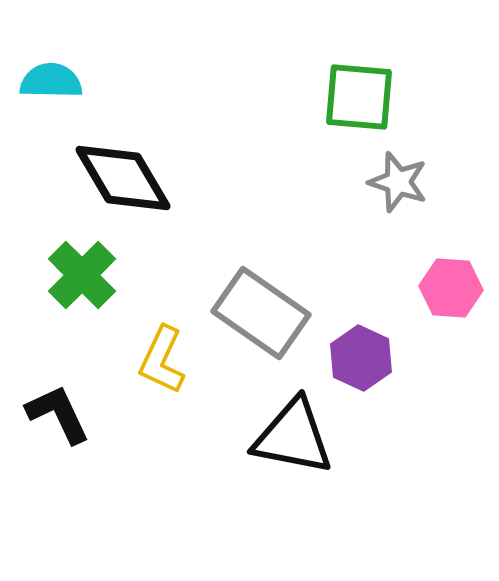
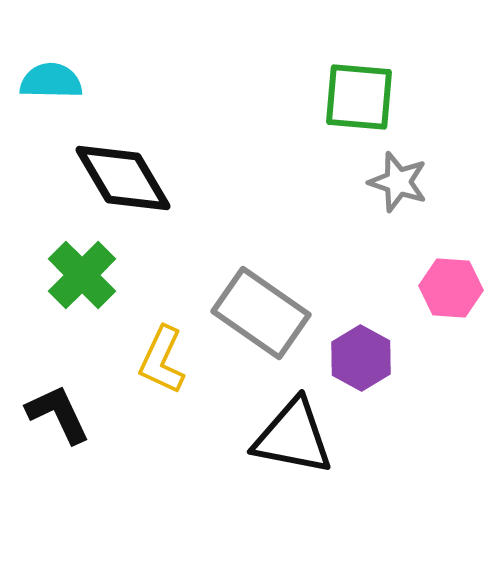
purple hexagon: rotated 4 degrees clockwise
